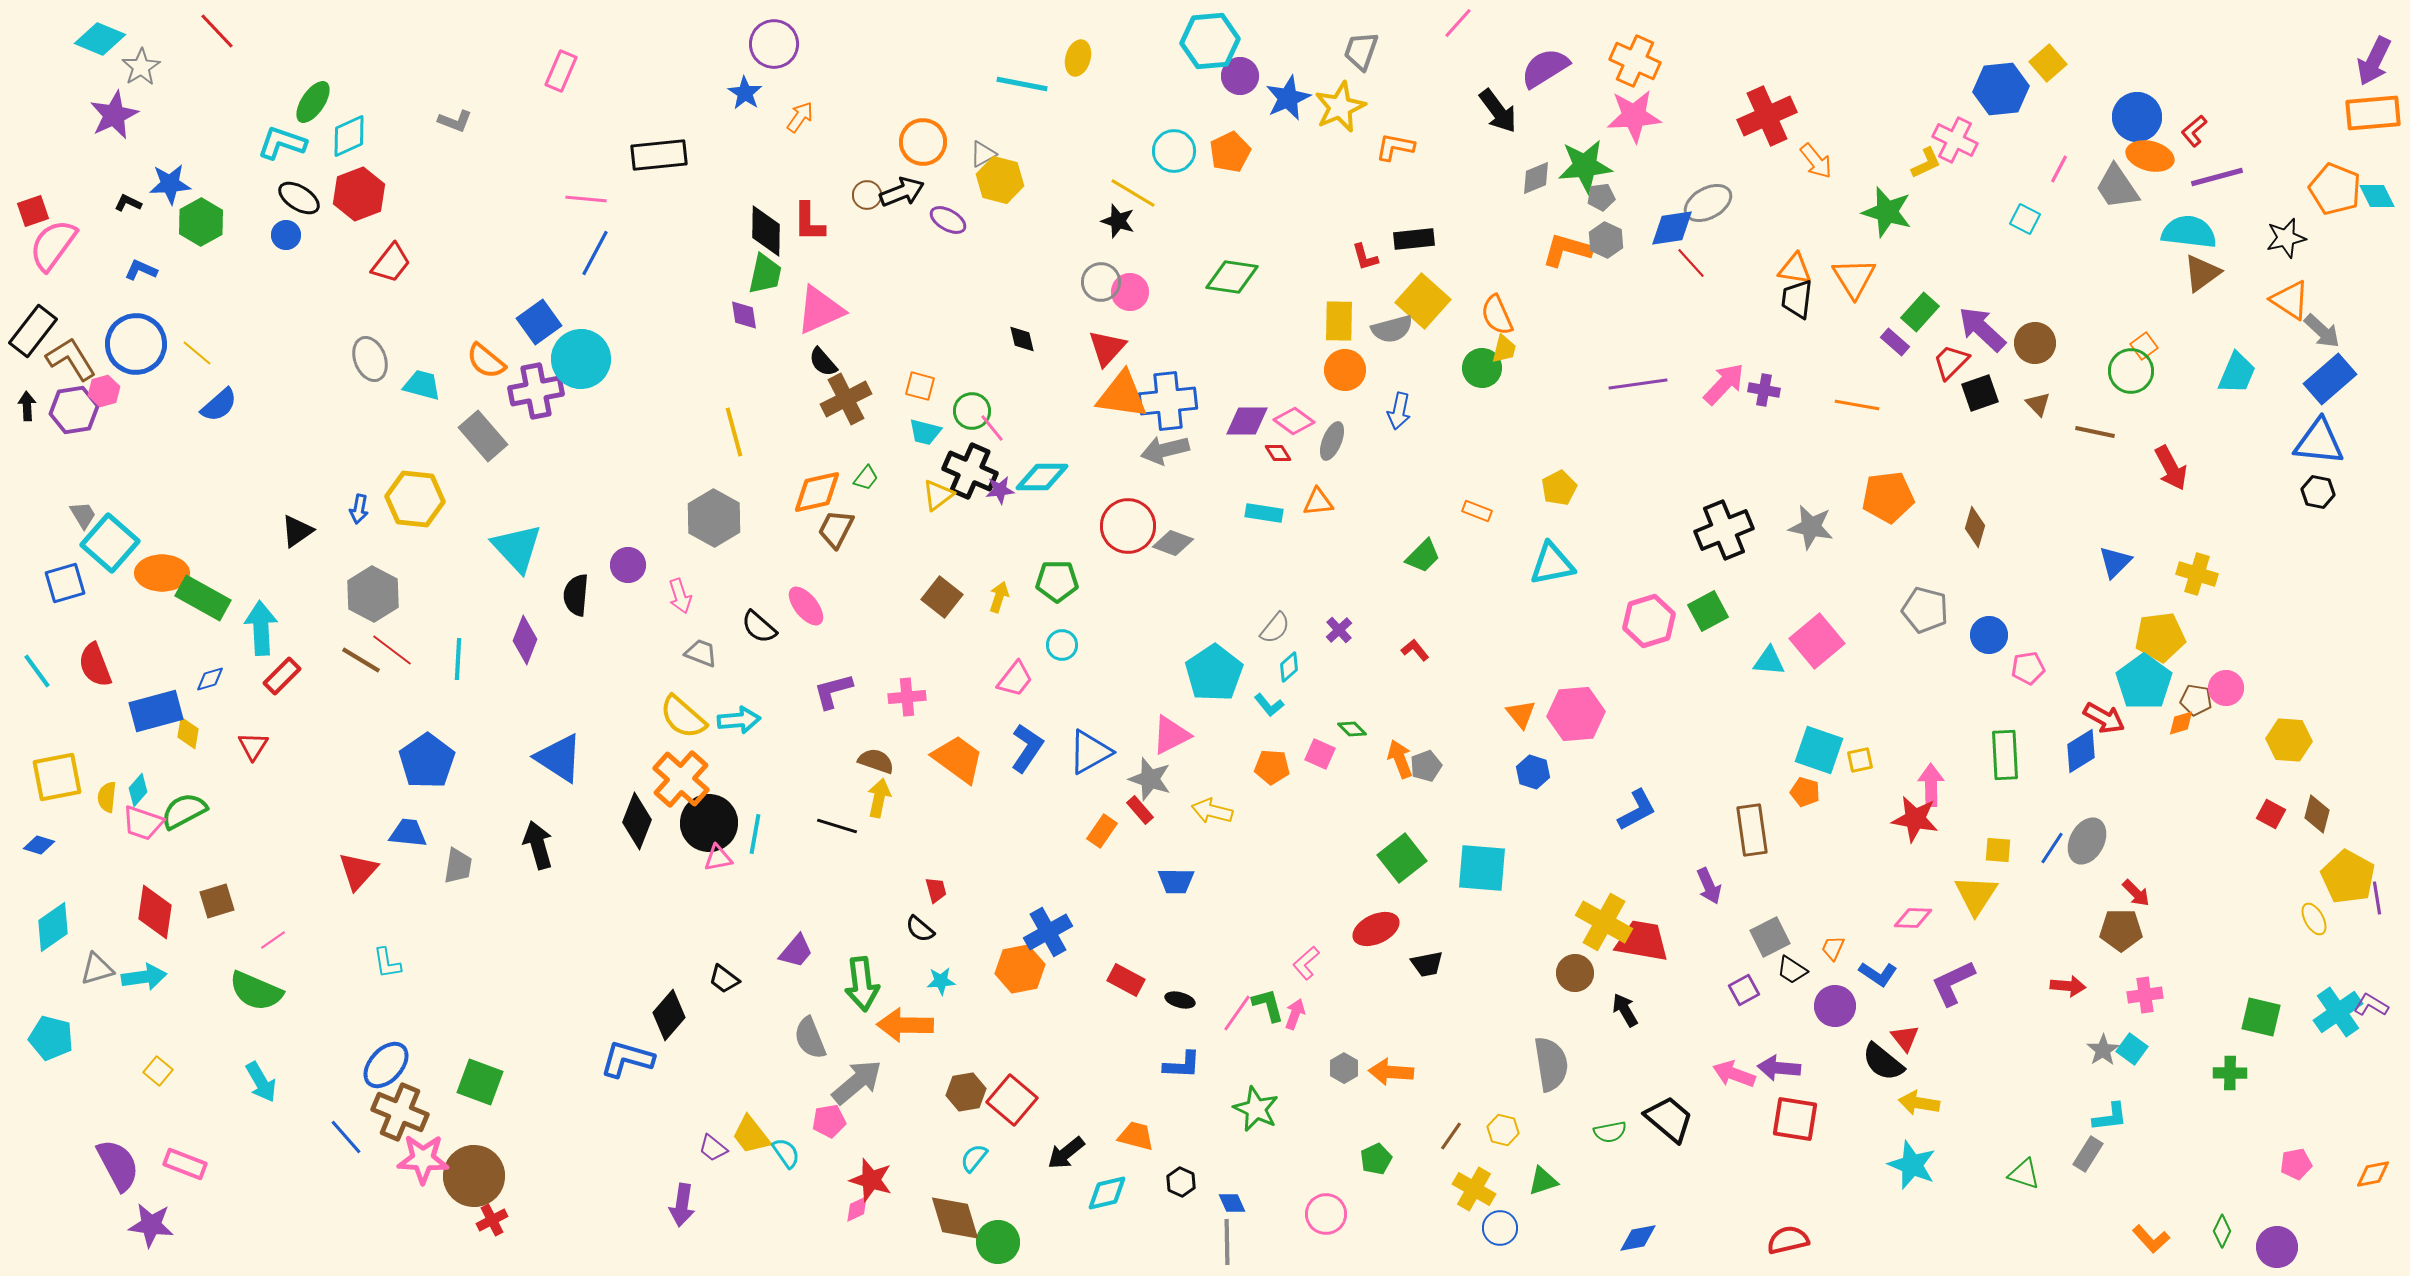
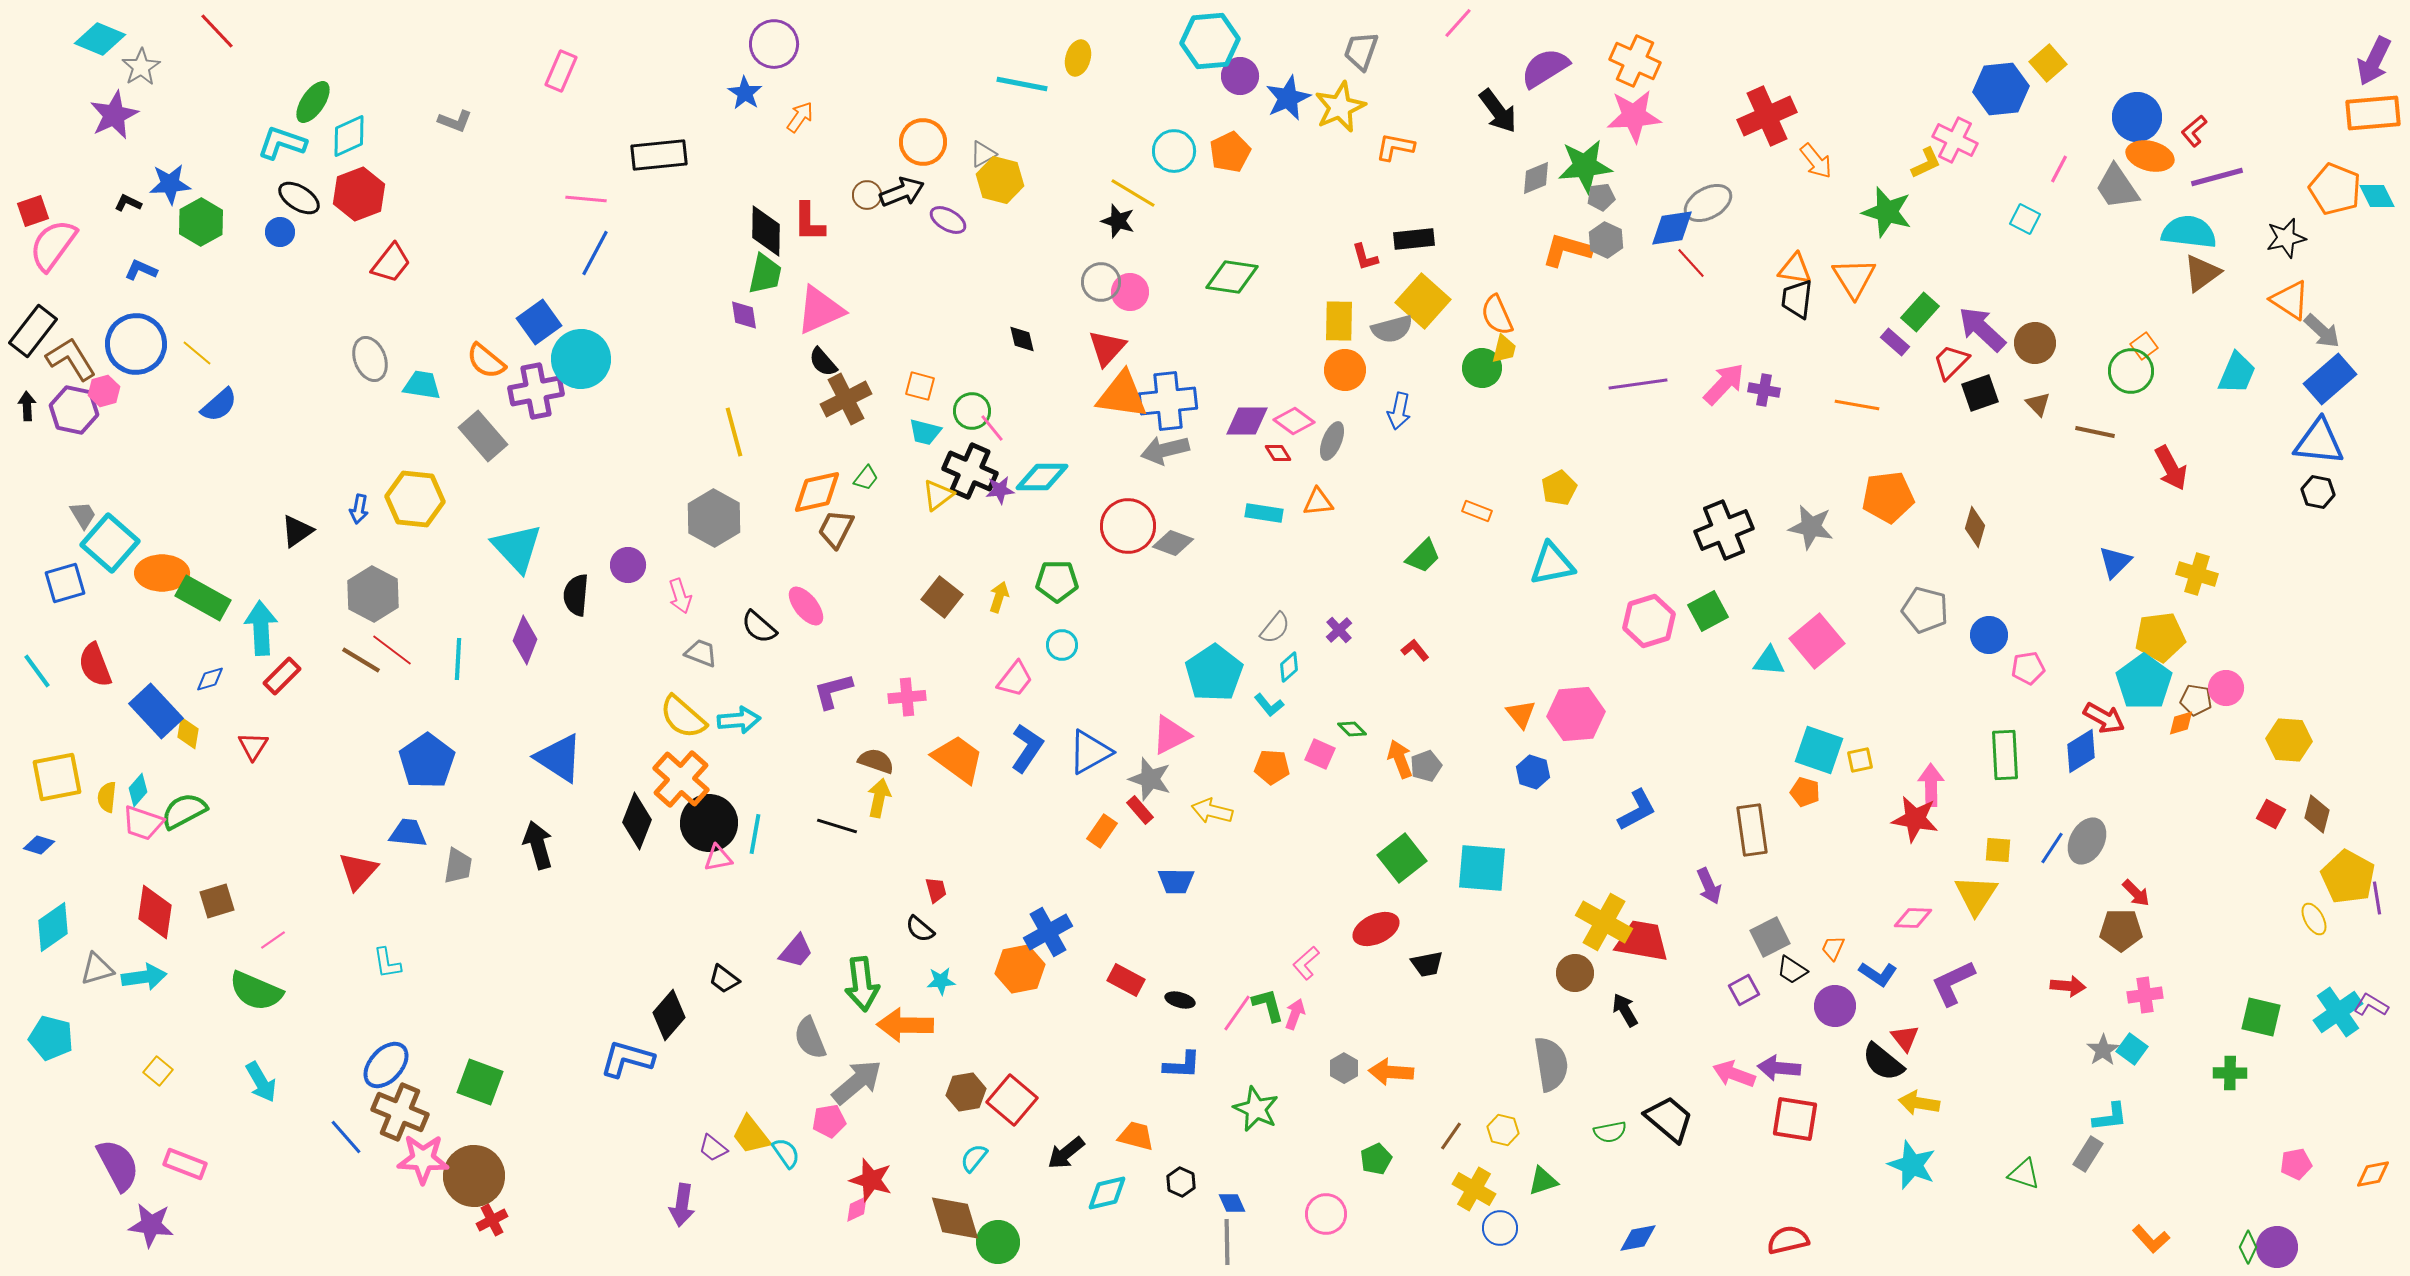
blue circle at (286, 235): moved 6 px left, 3 px up
cyan trapezoid at (422, 385): rotated 6 degrees counterclockwise
purple hexagon at (74, 410): rotated 21 degrees clockwise
blue rectangle at (156, 711): rotated 62 degrees clockwise
green diamond at (2222, 1231): moved 26 px right, 16 px down
